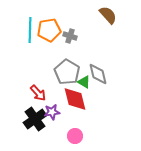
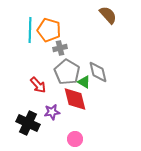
orange pentagon: rotated 25 degrees clockwise
gray cross: moved 10 px left, 12 px down; rotated 32 degrees counterclockwise
gray diamond: moved 2 px up
red arrow: moved 8 px up
black cross: moved 7 px left, 4 px down; rotated 30 degrees counterclockwise
pink circle: moved 3 px down
